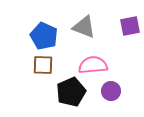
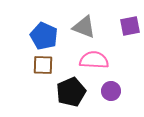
pink semicircle: moved 1 px right, 5 px up; rotated 8 degrees clockwise
